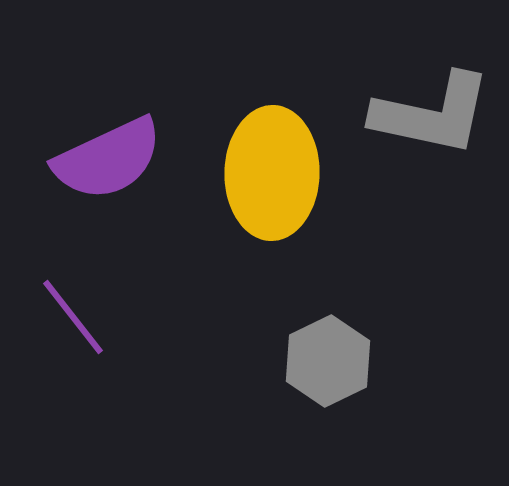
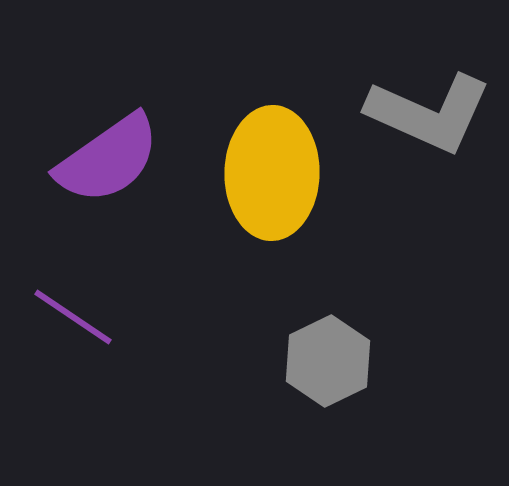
gray L-shape: moved 3 px left, 1 px up; rotated 12 degrees clockwise
purple semicircle: rotated 10 degrees counterclockwise
purple line: rotated 18 degrees counterclockwise
